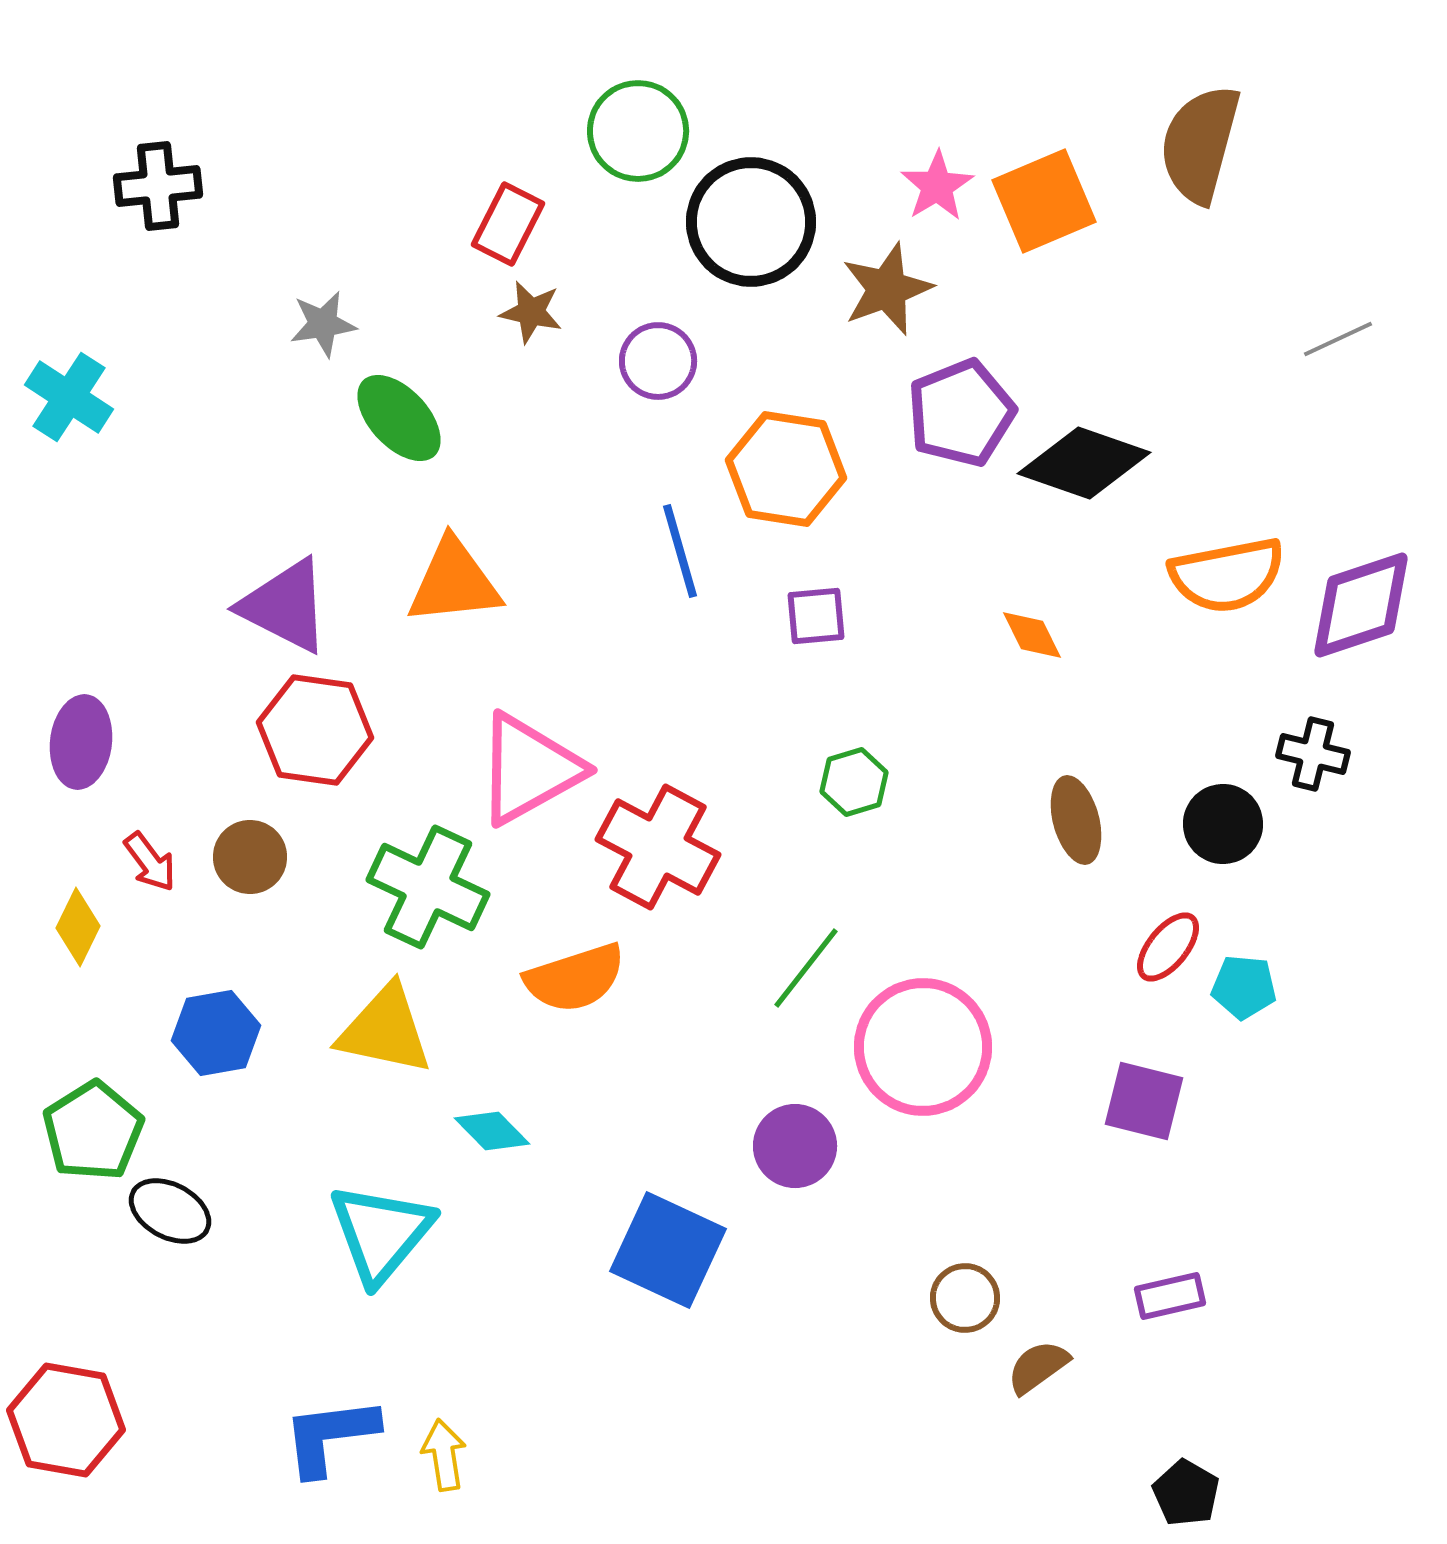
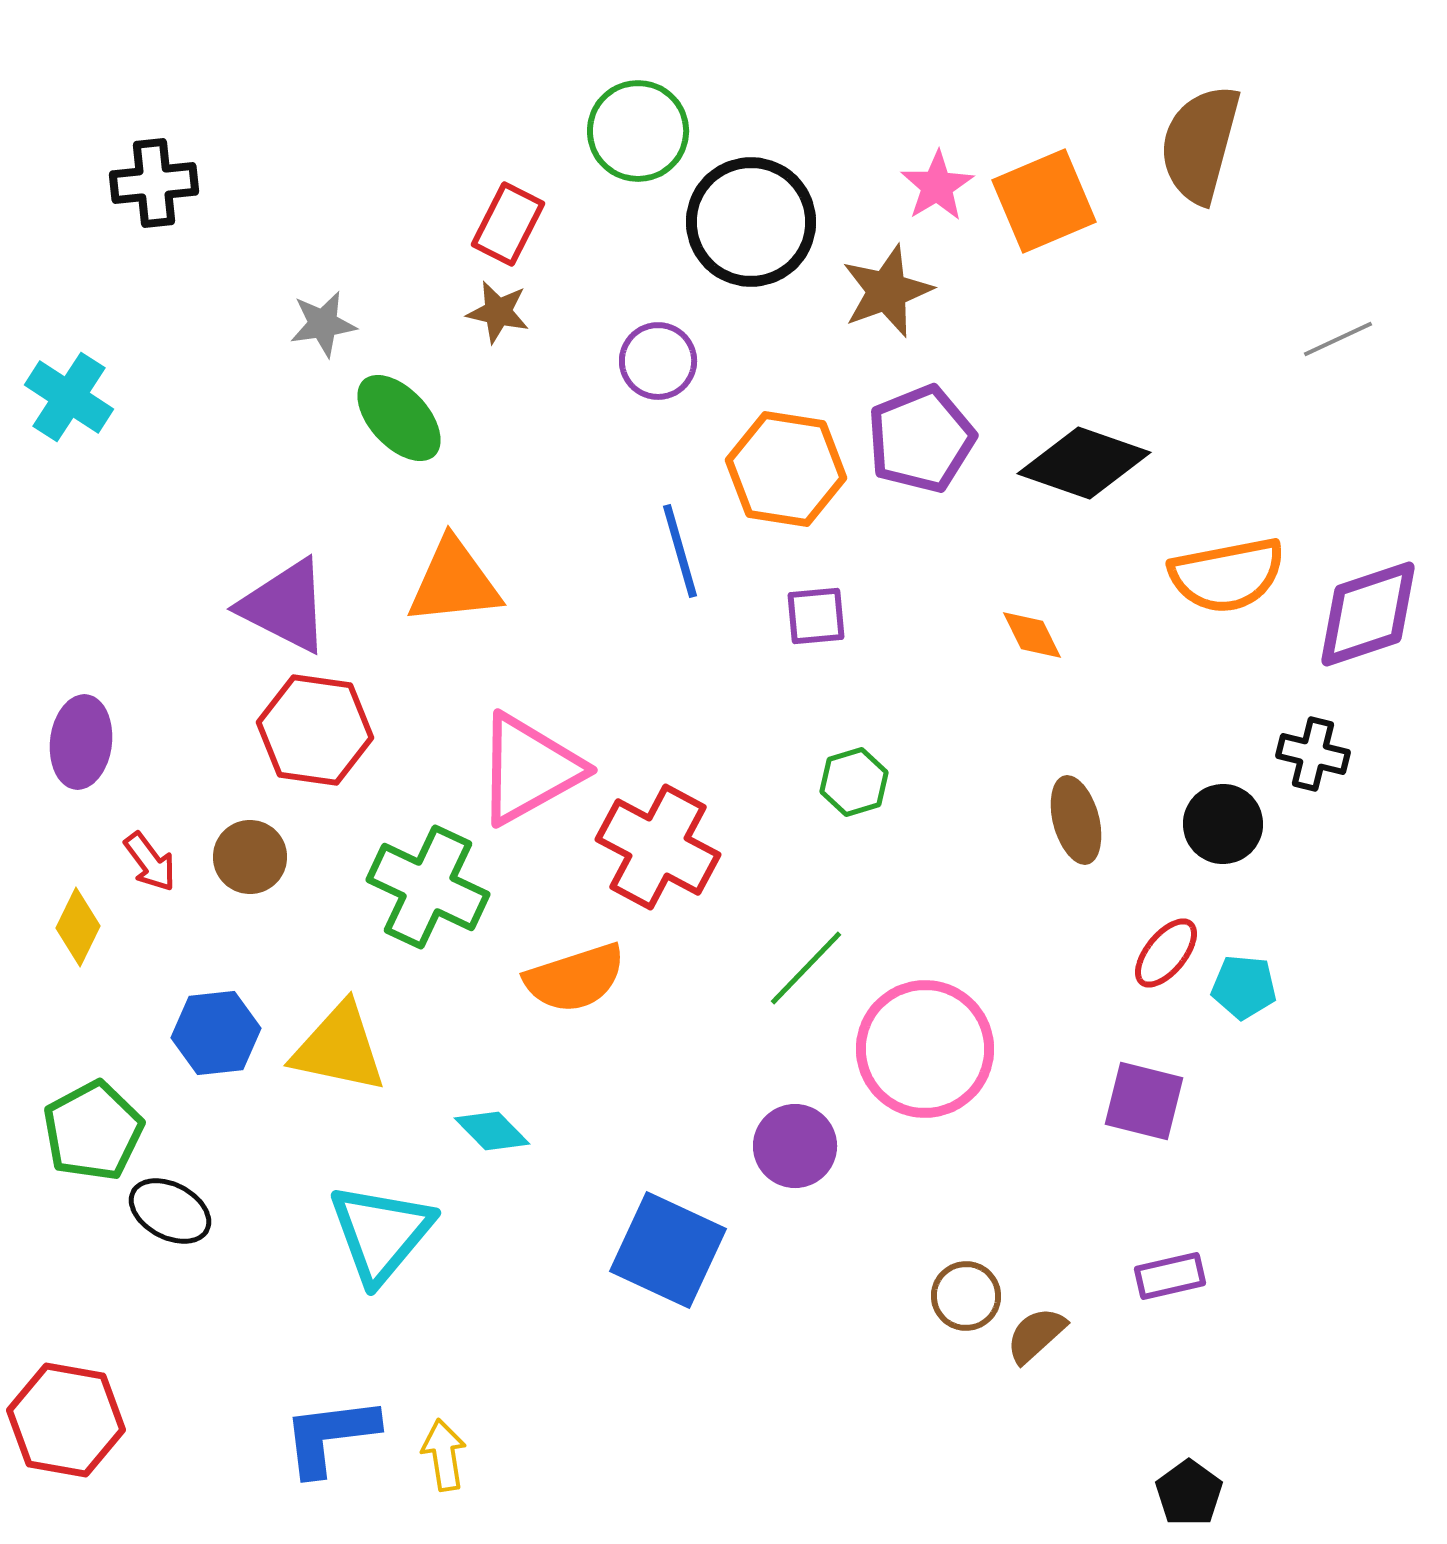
black cross at (158, 186): moved 4 px left, 3 px up
brown star at (887, 289): moved 2 px down
brown star at (531, 312): moved 33 px left
purple pentagon at (961, 413): moved 40 px left, 26 px down
purple diamond at (1361, 605): moved 7 px right, 9 px down
red ellipse at (1168, 947): moved 2 px left, 6 px down
green line at (806, 968): rotated 6 degrees clockwise
yellow triangle at (385, 1030): moved 46 px left, 18 px down
blue hexagon at (216, 1033): rotated 4 degrees clockwise
pink circle at (923, 1047): moved 2 px right, 2 px down
green pentagon at (93, 1131): rotated 4 degrees clockwise
purple rectangle at (1170, 1296): moved 20 px up
brown circle at (965, 1298): moved 1 px right, 2 px up
brown semicircle at (1038, 1367): moved 2 px left, 32 px up; rotated 6 degrees counterclockwise
black pentagon at (1186, 1493): moved 3 px right; rotated 6 degrees clockwise
